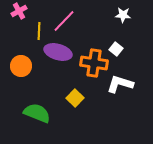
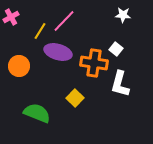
pink cross: moved 8 px left, 6 px down
yellow line: moved 1 px right; rotated 30 degrees clockwise
orange circle: moved 2 px left
white L-shape: rotated 92 degrees counterclockwise
